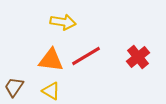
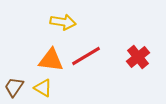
yellow triangle: moved 8 px left, 3 px up
